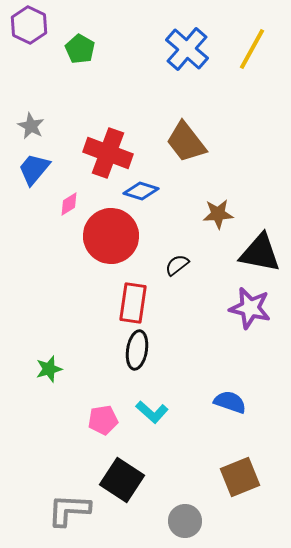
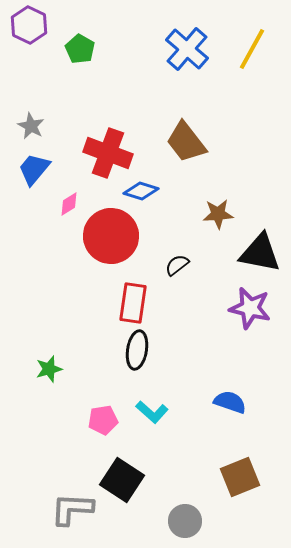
gray L-shape: moved 3 px right, 1 px up
